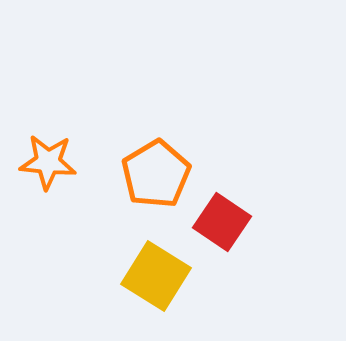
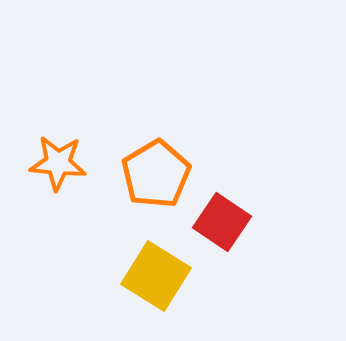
orange star: moved 10 px right, 1 px down
